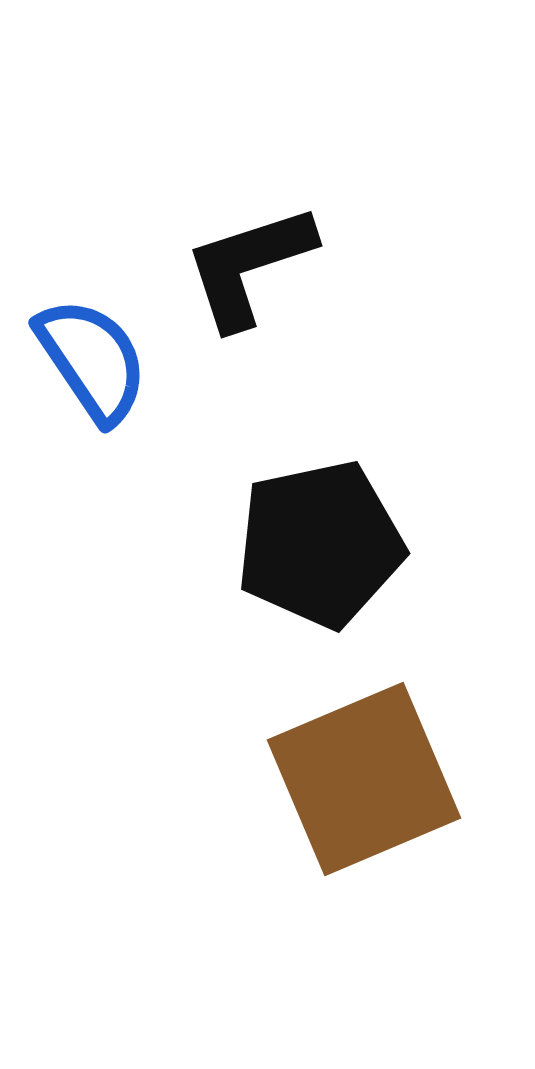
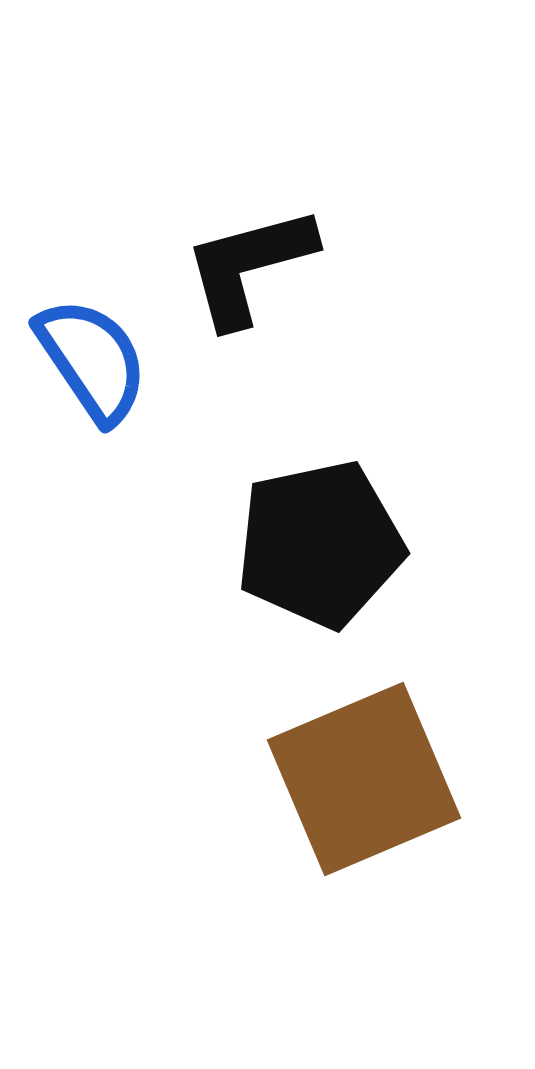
black L-shape: rotated 3 degrees clockwise
